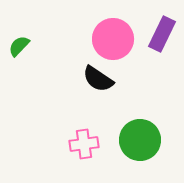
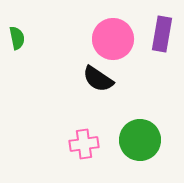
purple rectangle: rotated 16 degrees counterclockwise
green semicircle: moved 2 px left, 8 px up; rotated 125 degrees clockwise
